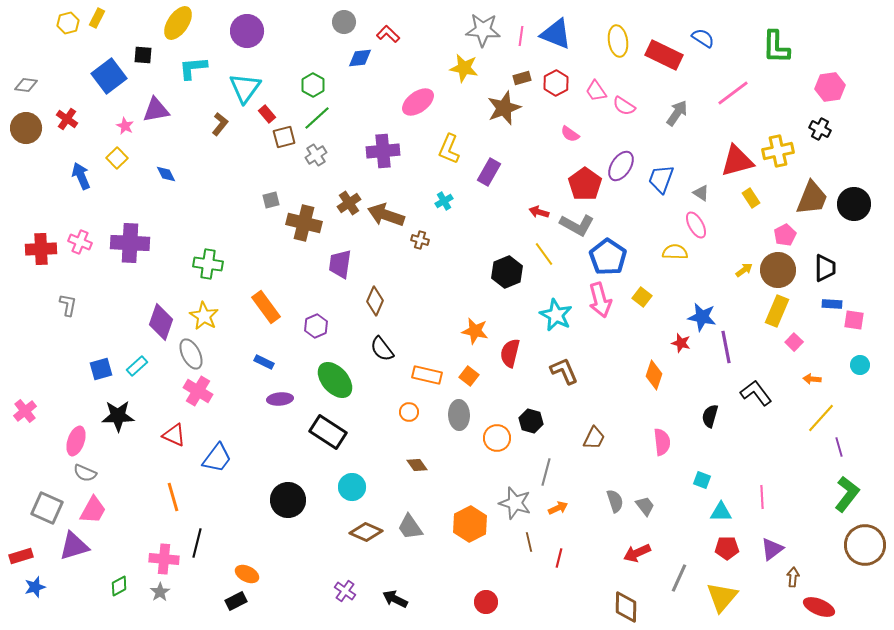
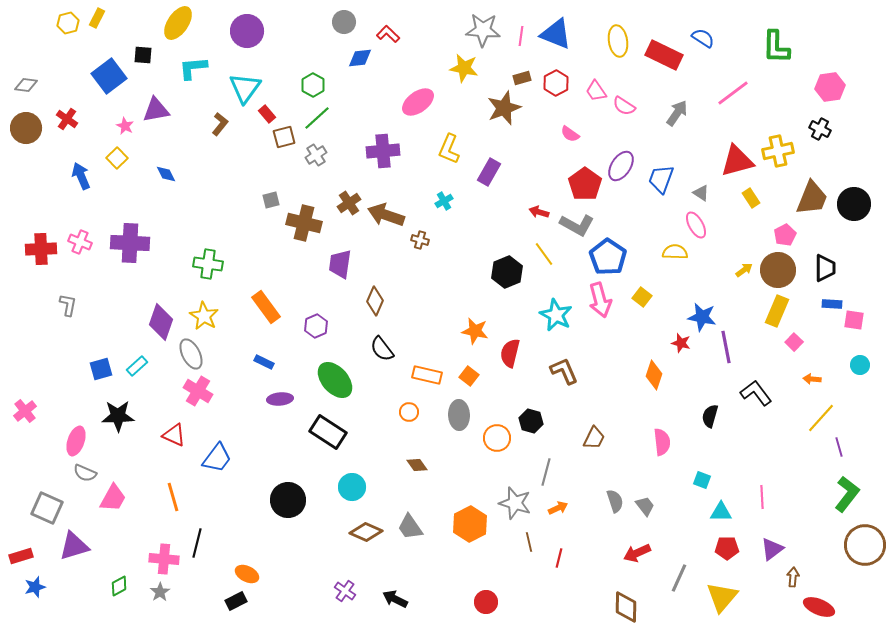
pink trapezoid at (93, 510): moved 20 px right, 12 px up
